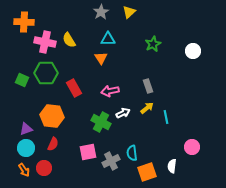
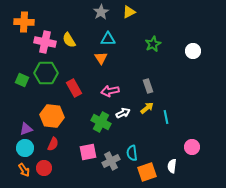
yellow triangle: rotated 16 degrees clockwise
cyan circle: moved 1 px left
